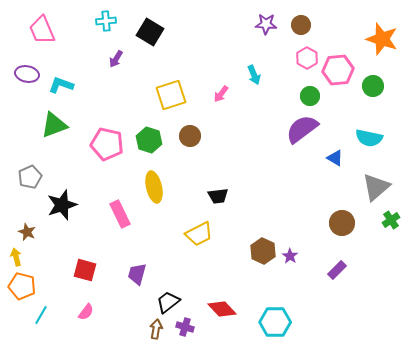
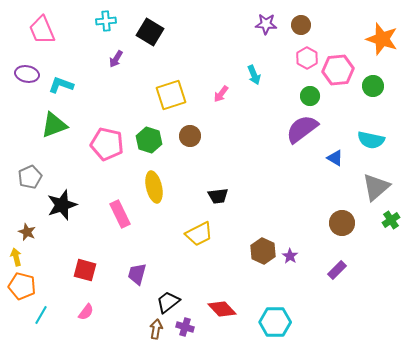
cyan semicircle at (369, 138): moved 2 px right, 2 px down
